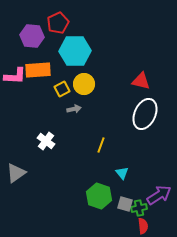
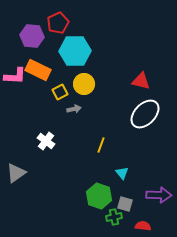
orange rectangle: rotated 30 degrees clockwise
yellow square: moved 2 px left, 3 px down
white ellipse: rotated 20 degrees clockwise
purple arrow: rotated 35 degrees clockwise
green cross: moved 25 px left, 9 px down
red semicircle: rotated 77 degrees counterclockwise
